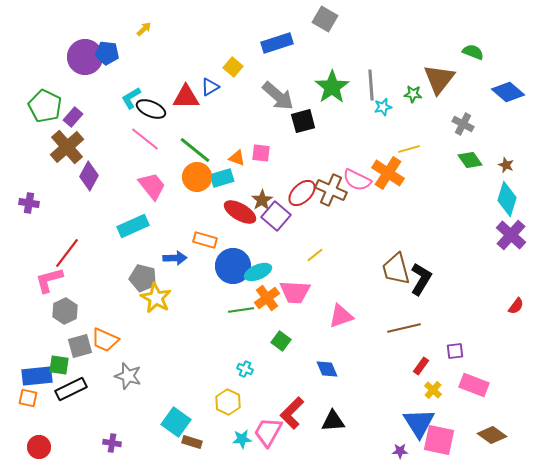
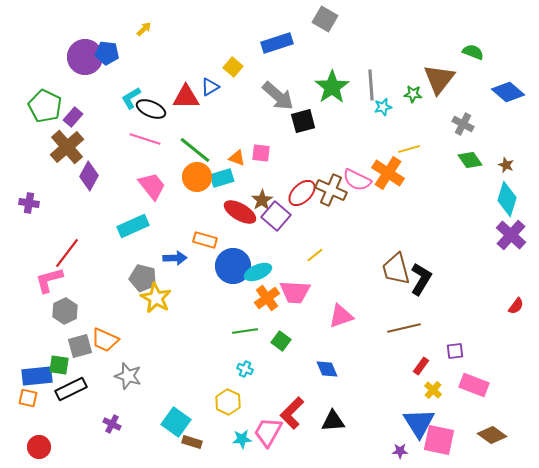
pink line at (145, 139): rotated 20 degrees counterclockwise
green line at (241, 310): moved 4 px right, 21 px down
purple cross at (112, 443): moved 19 px up; rotated 18 degrees clockwise
